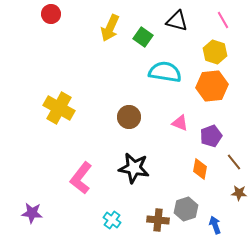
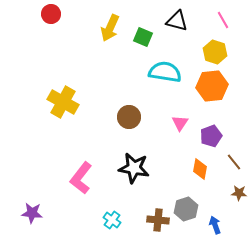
green square: rotated 12 degrees counterclockwise
yellow cross: moved 4 px right, 6 px up
pink triangle: rotated 42 degrees clockwise
